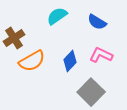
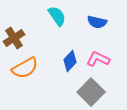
cyan semicircle: rotated 90 degrees clockwise
blue semicircle: rotated 18 degrees counterclockwise
pink L-shape: moved 3 px left, 4 px down
orange semicircle: moved 7 px left, 7 px down
